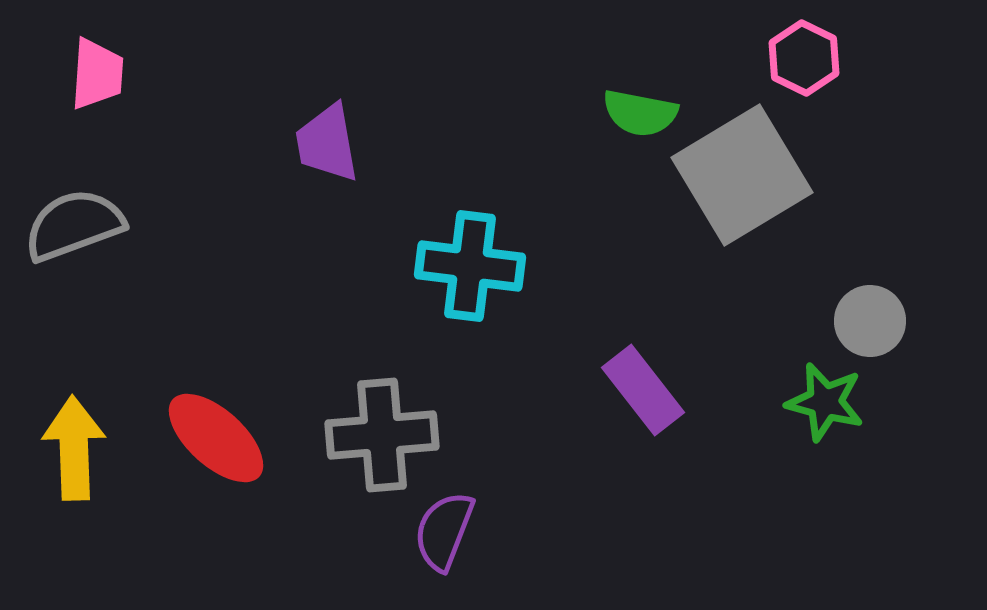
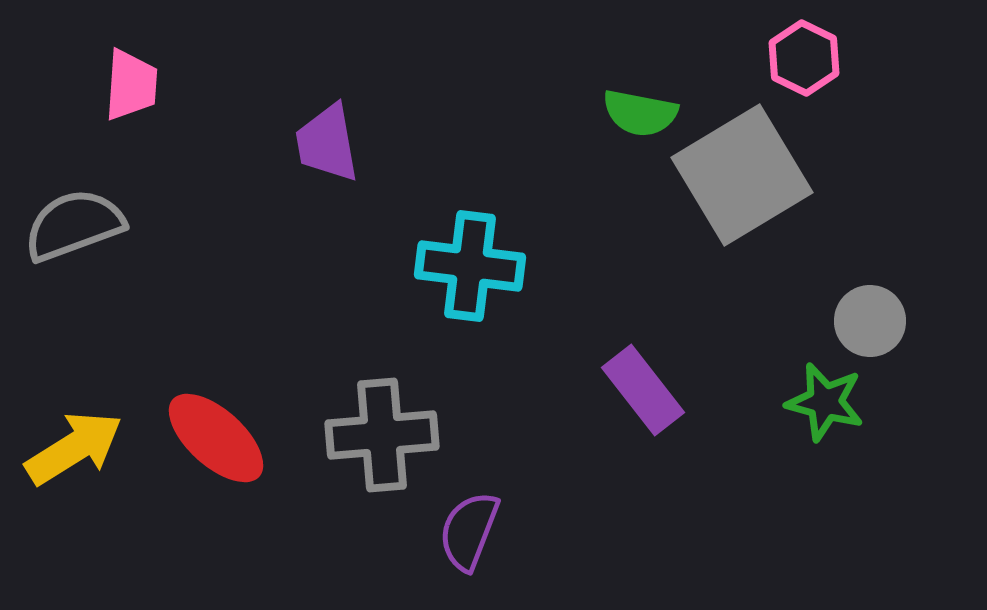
pink trapezoid: moved 34 px right, 11 px down
yellow arrow: rotated 60 degrees clockwise
purple semicircle: moved 25 px right
